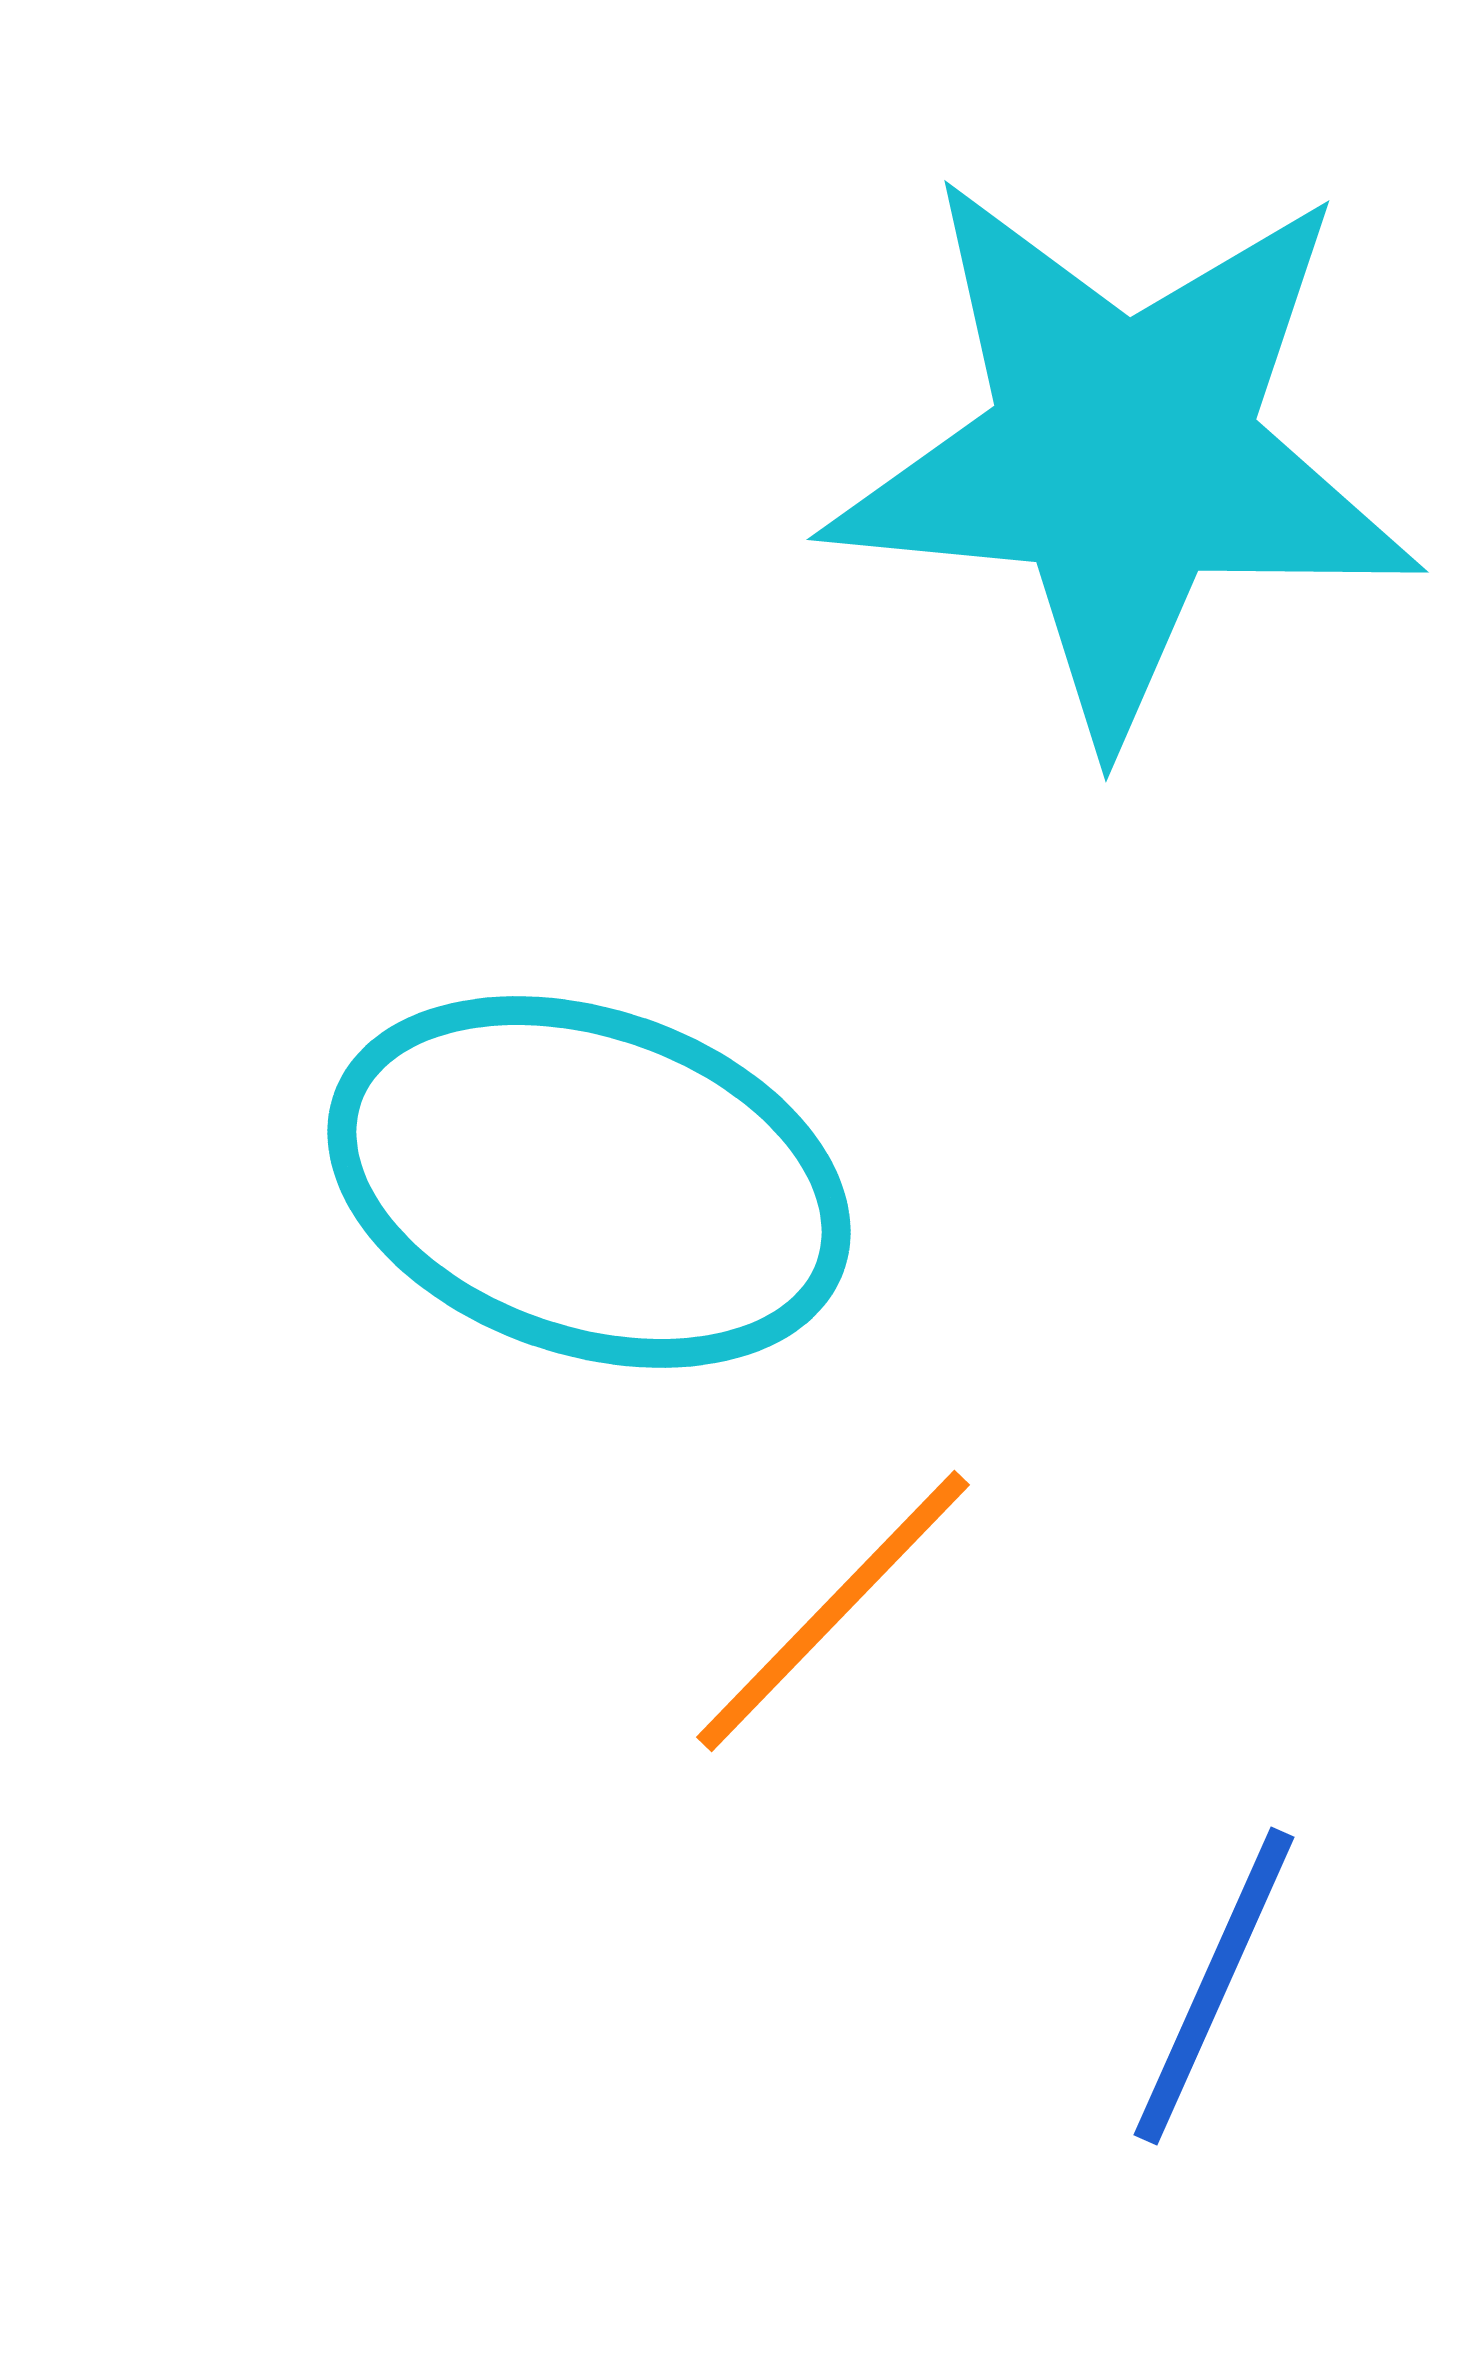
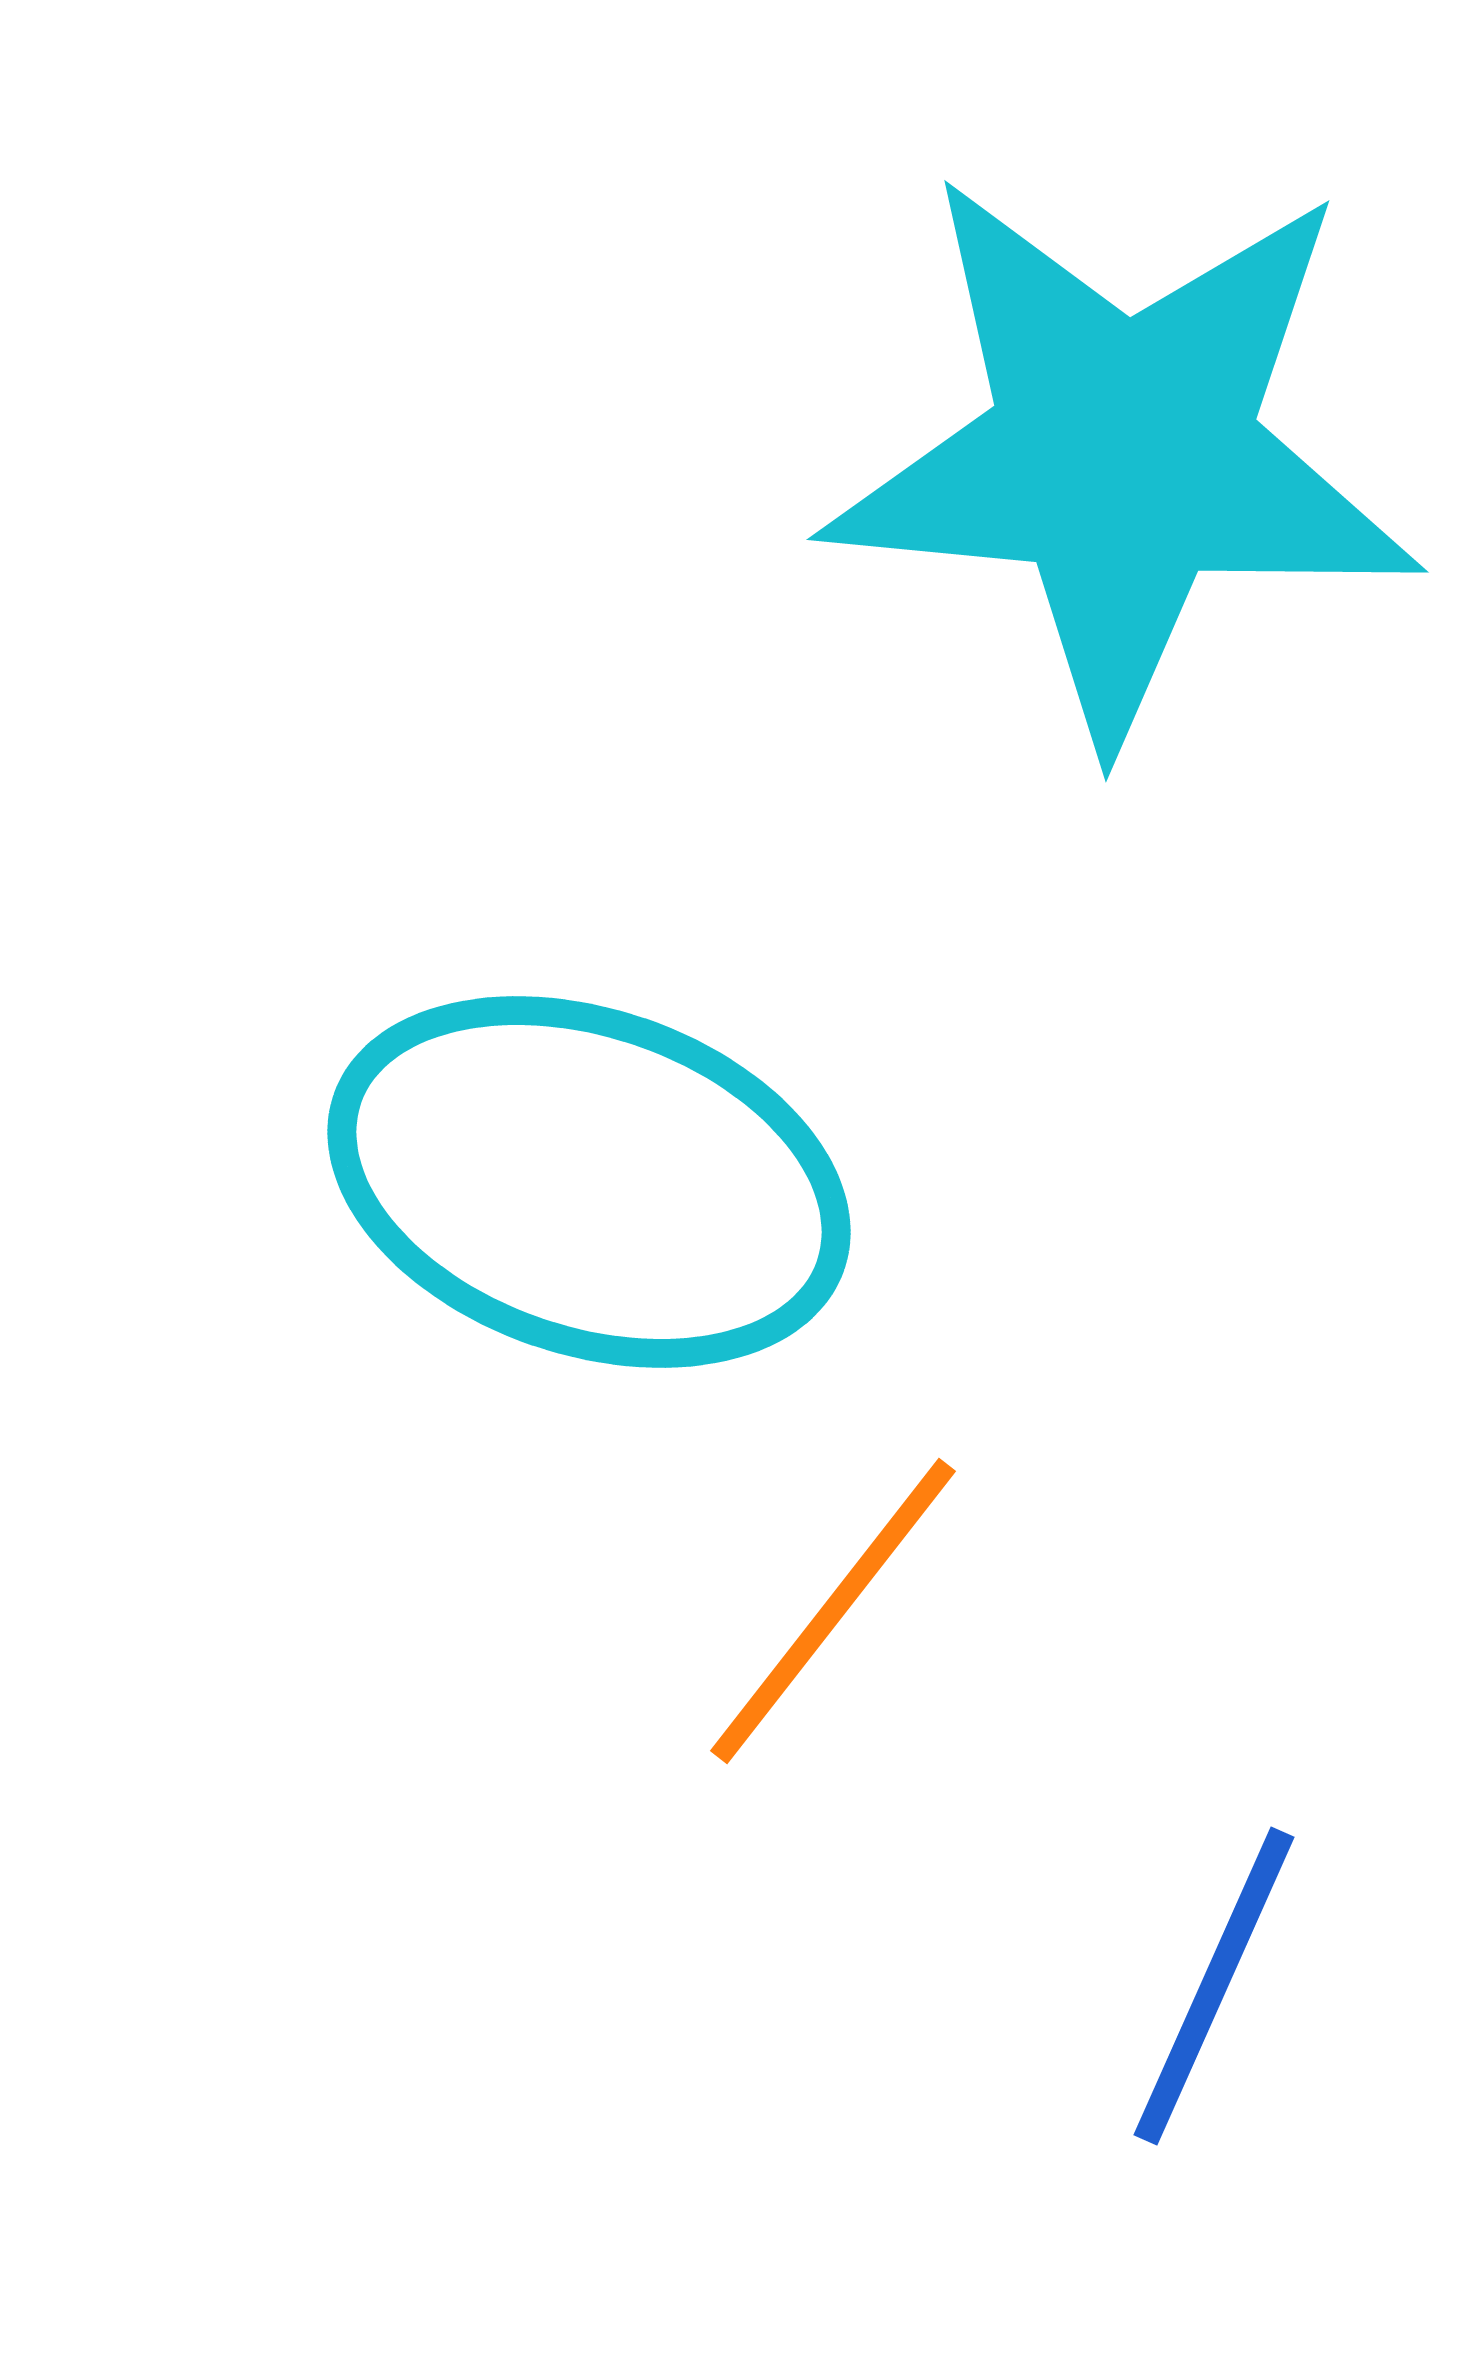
orange line: rotated 6 degrees counterclockwise
